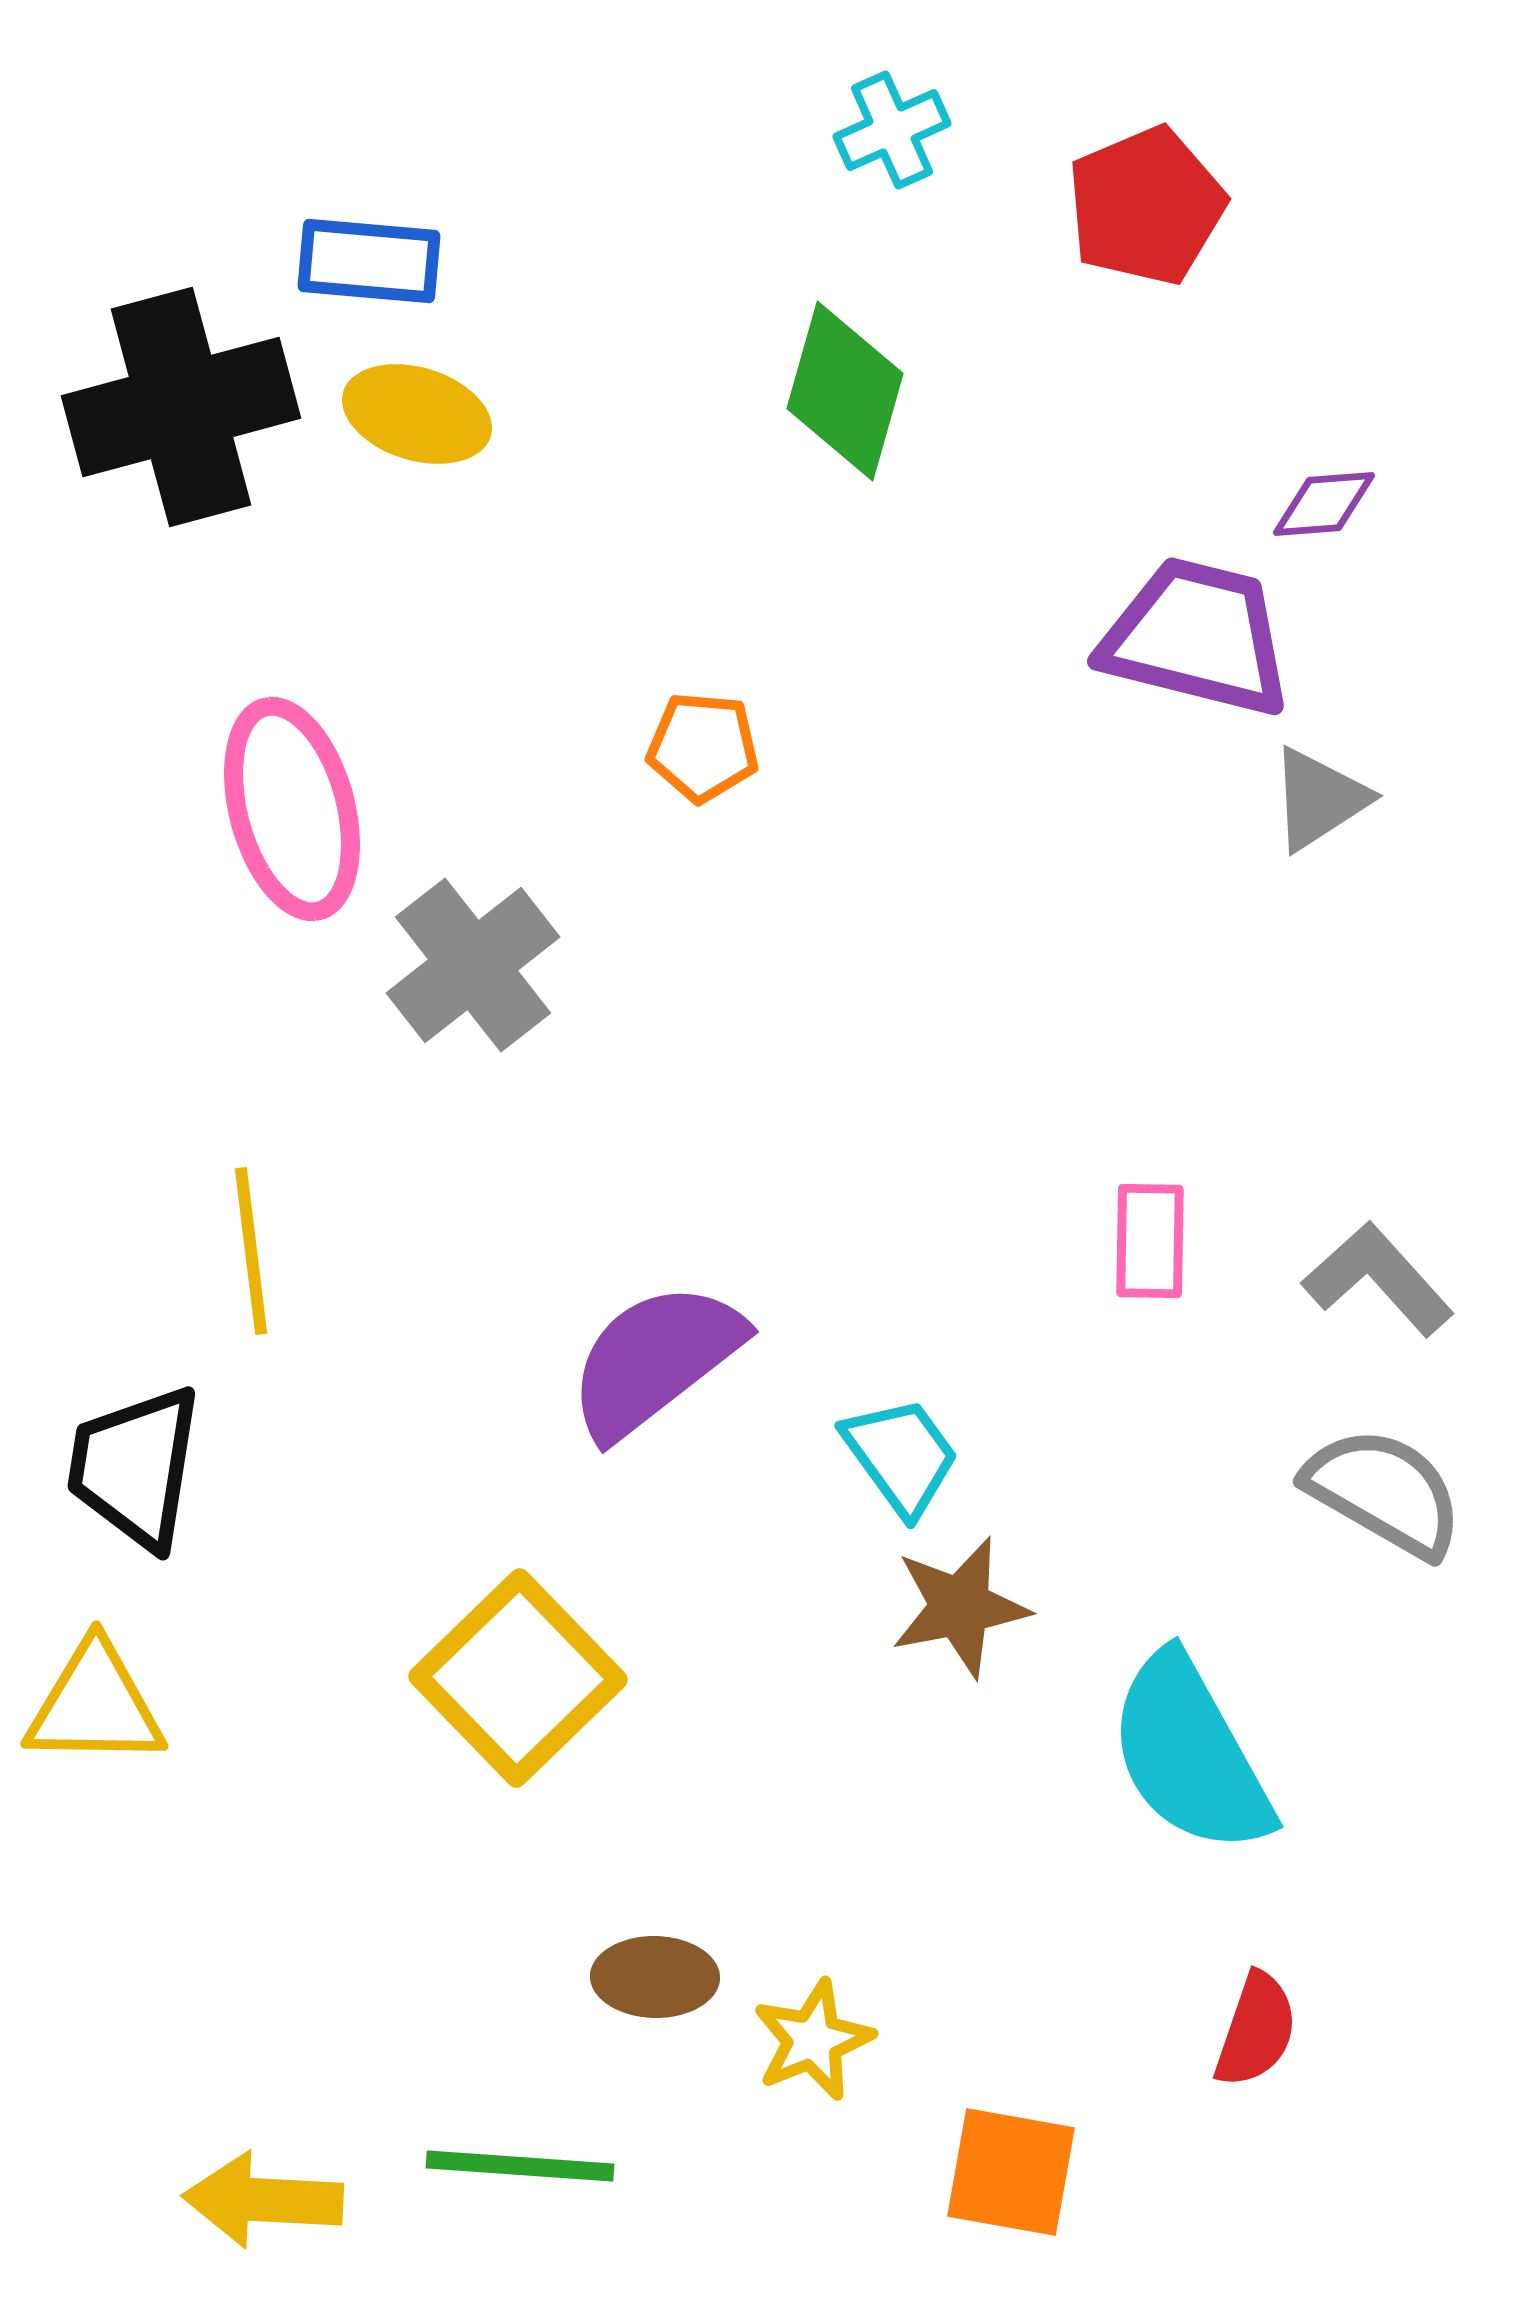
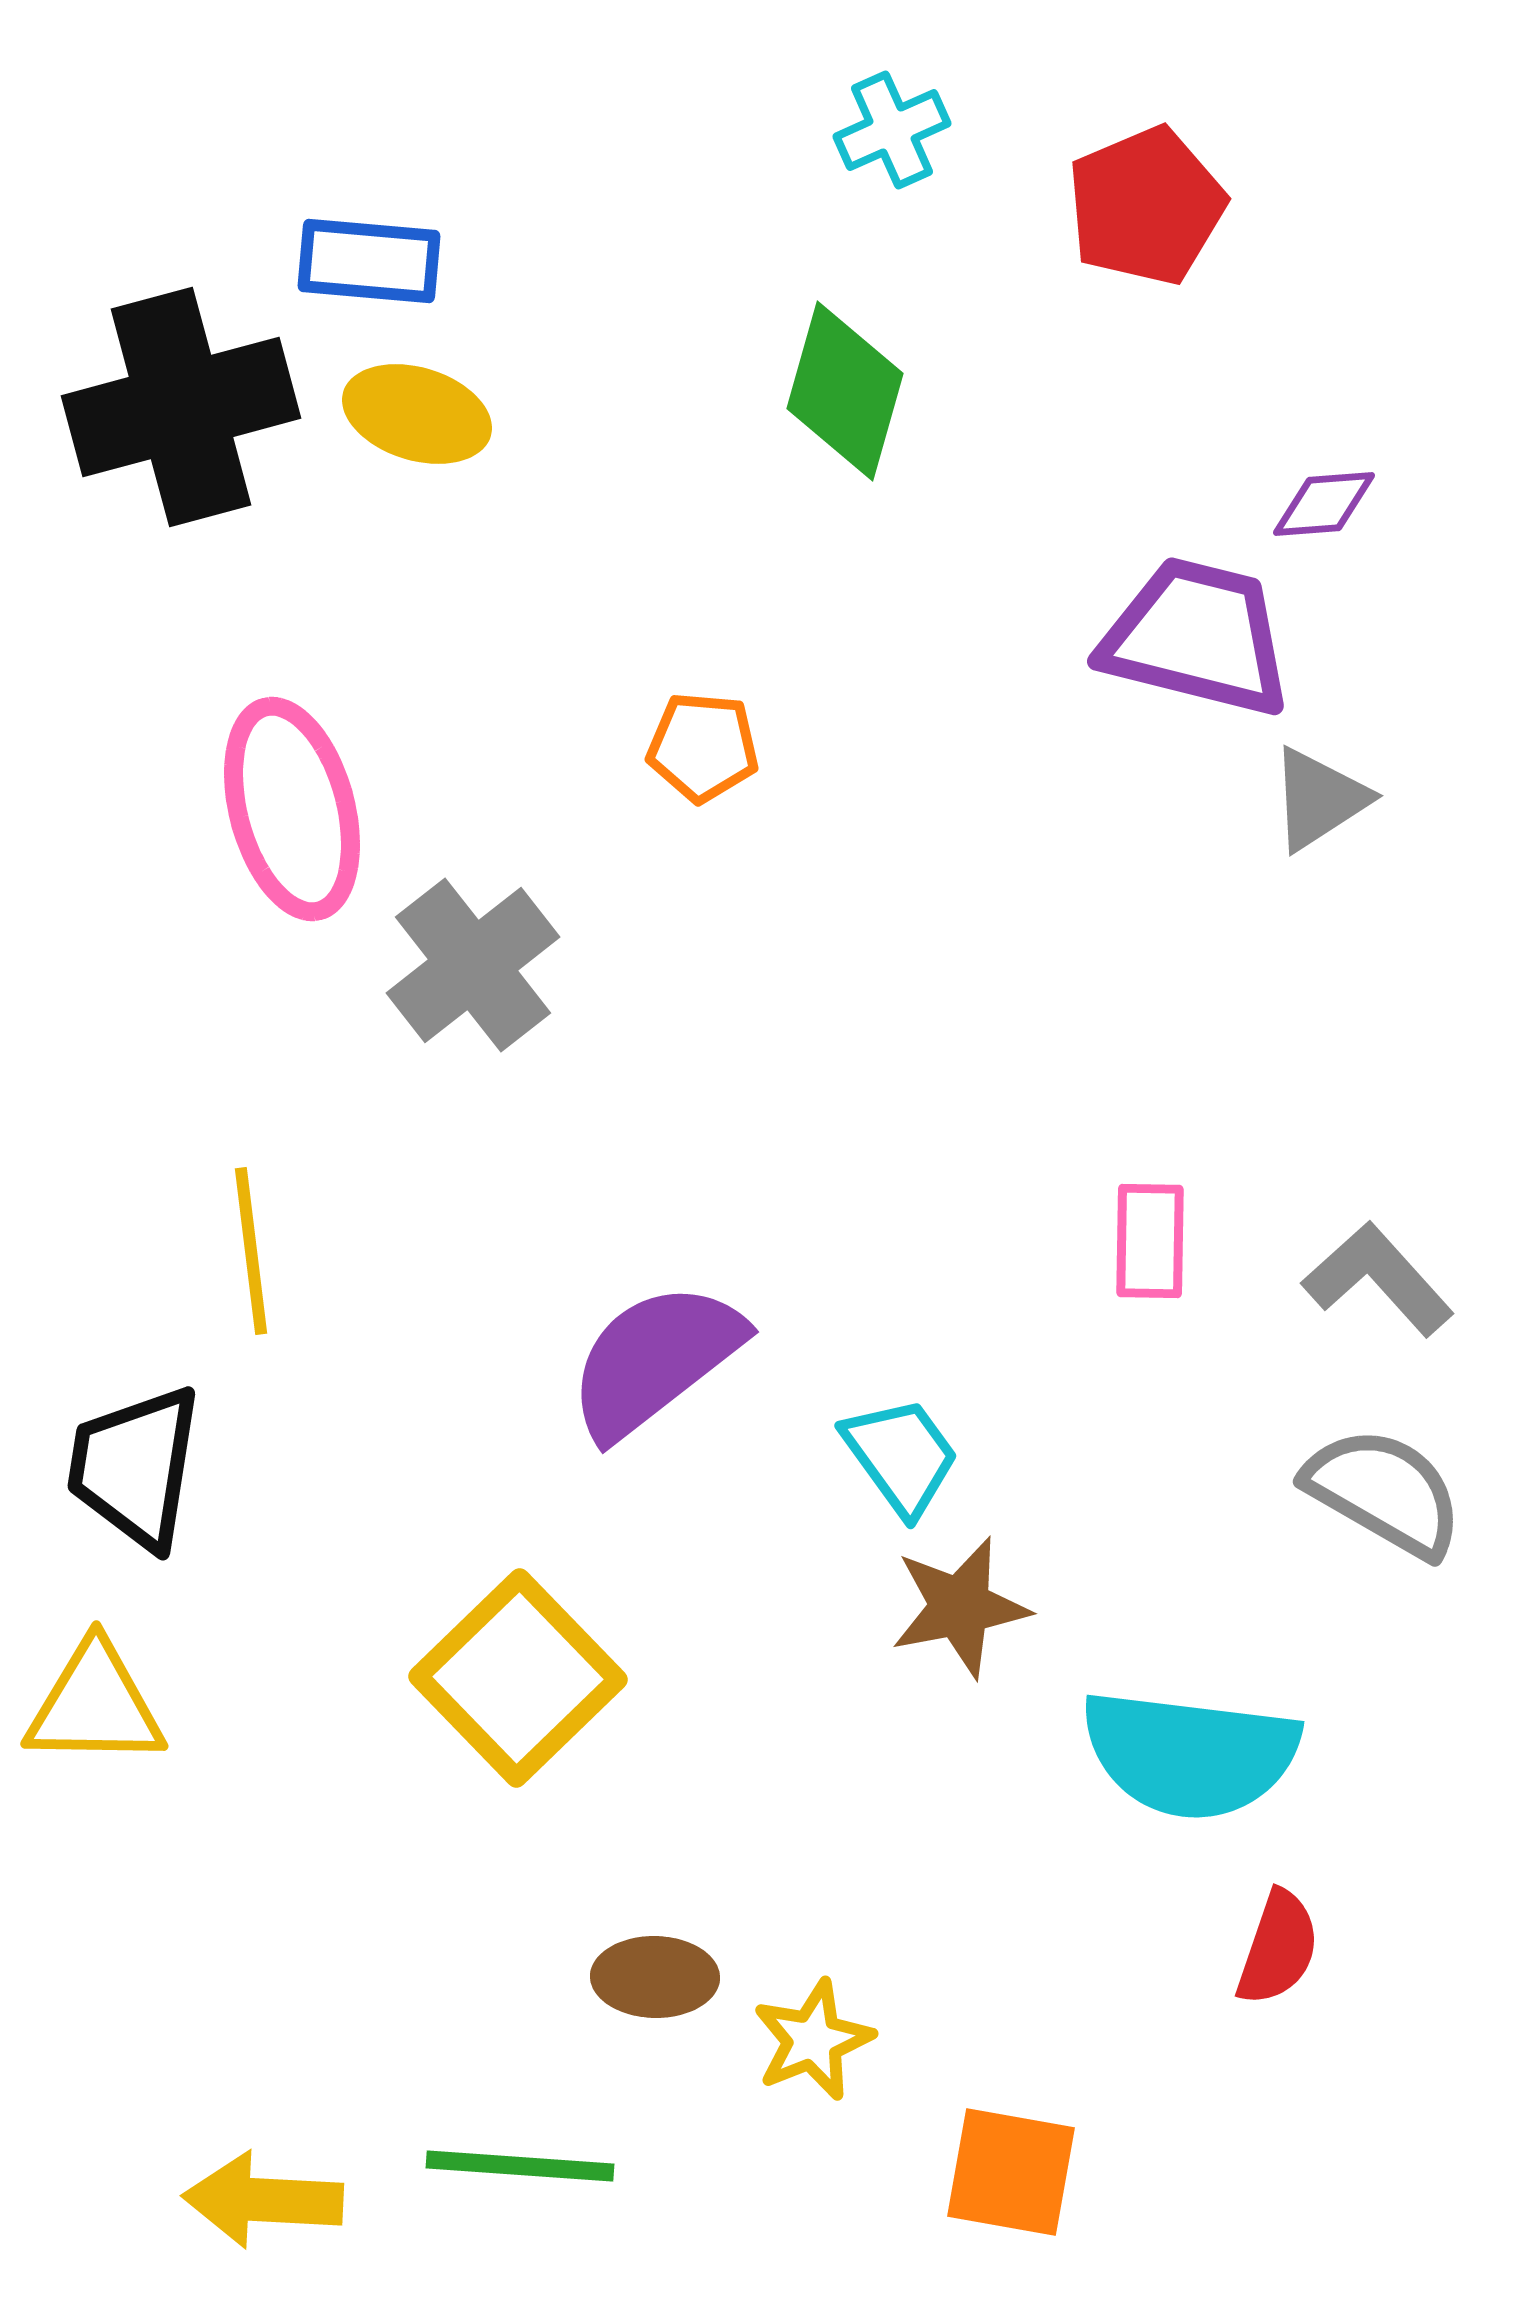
cyan semicircle: rotated 54 degrees counterclockwise
red semicircle: moved 22 px right, 82 px up
